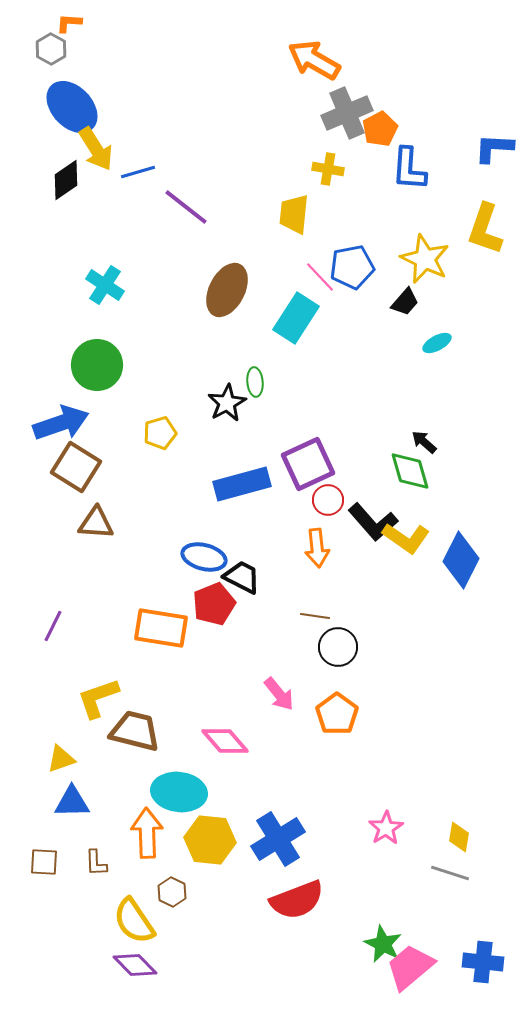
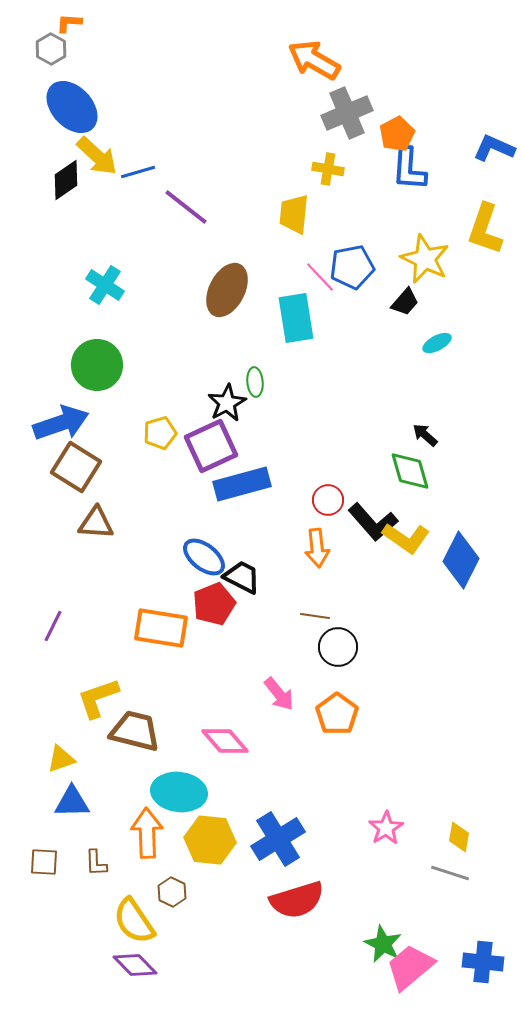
orange pentagon at (380, 129): moved 17 px right, 5 px down
blue L-shape at (494, 148): rotated 21 degrees clockwise
yellow arrow at (96, 149): moved 1 px right, 7 px down; rotated 15 degrees counterclockwise
cyan rectangle at (296, 318): rotated 42 degrees counterclockwise
black arrow at (424, 442): moved 1 px right, 7 px up
purple square at (308, 464): moved 97 px left, 18 px up
blue ellipse at (204, 557): rotated 24 degrees clockwise
red semicircle at (297, 900): rotated 4 degrees clockwise
